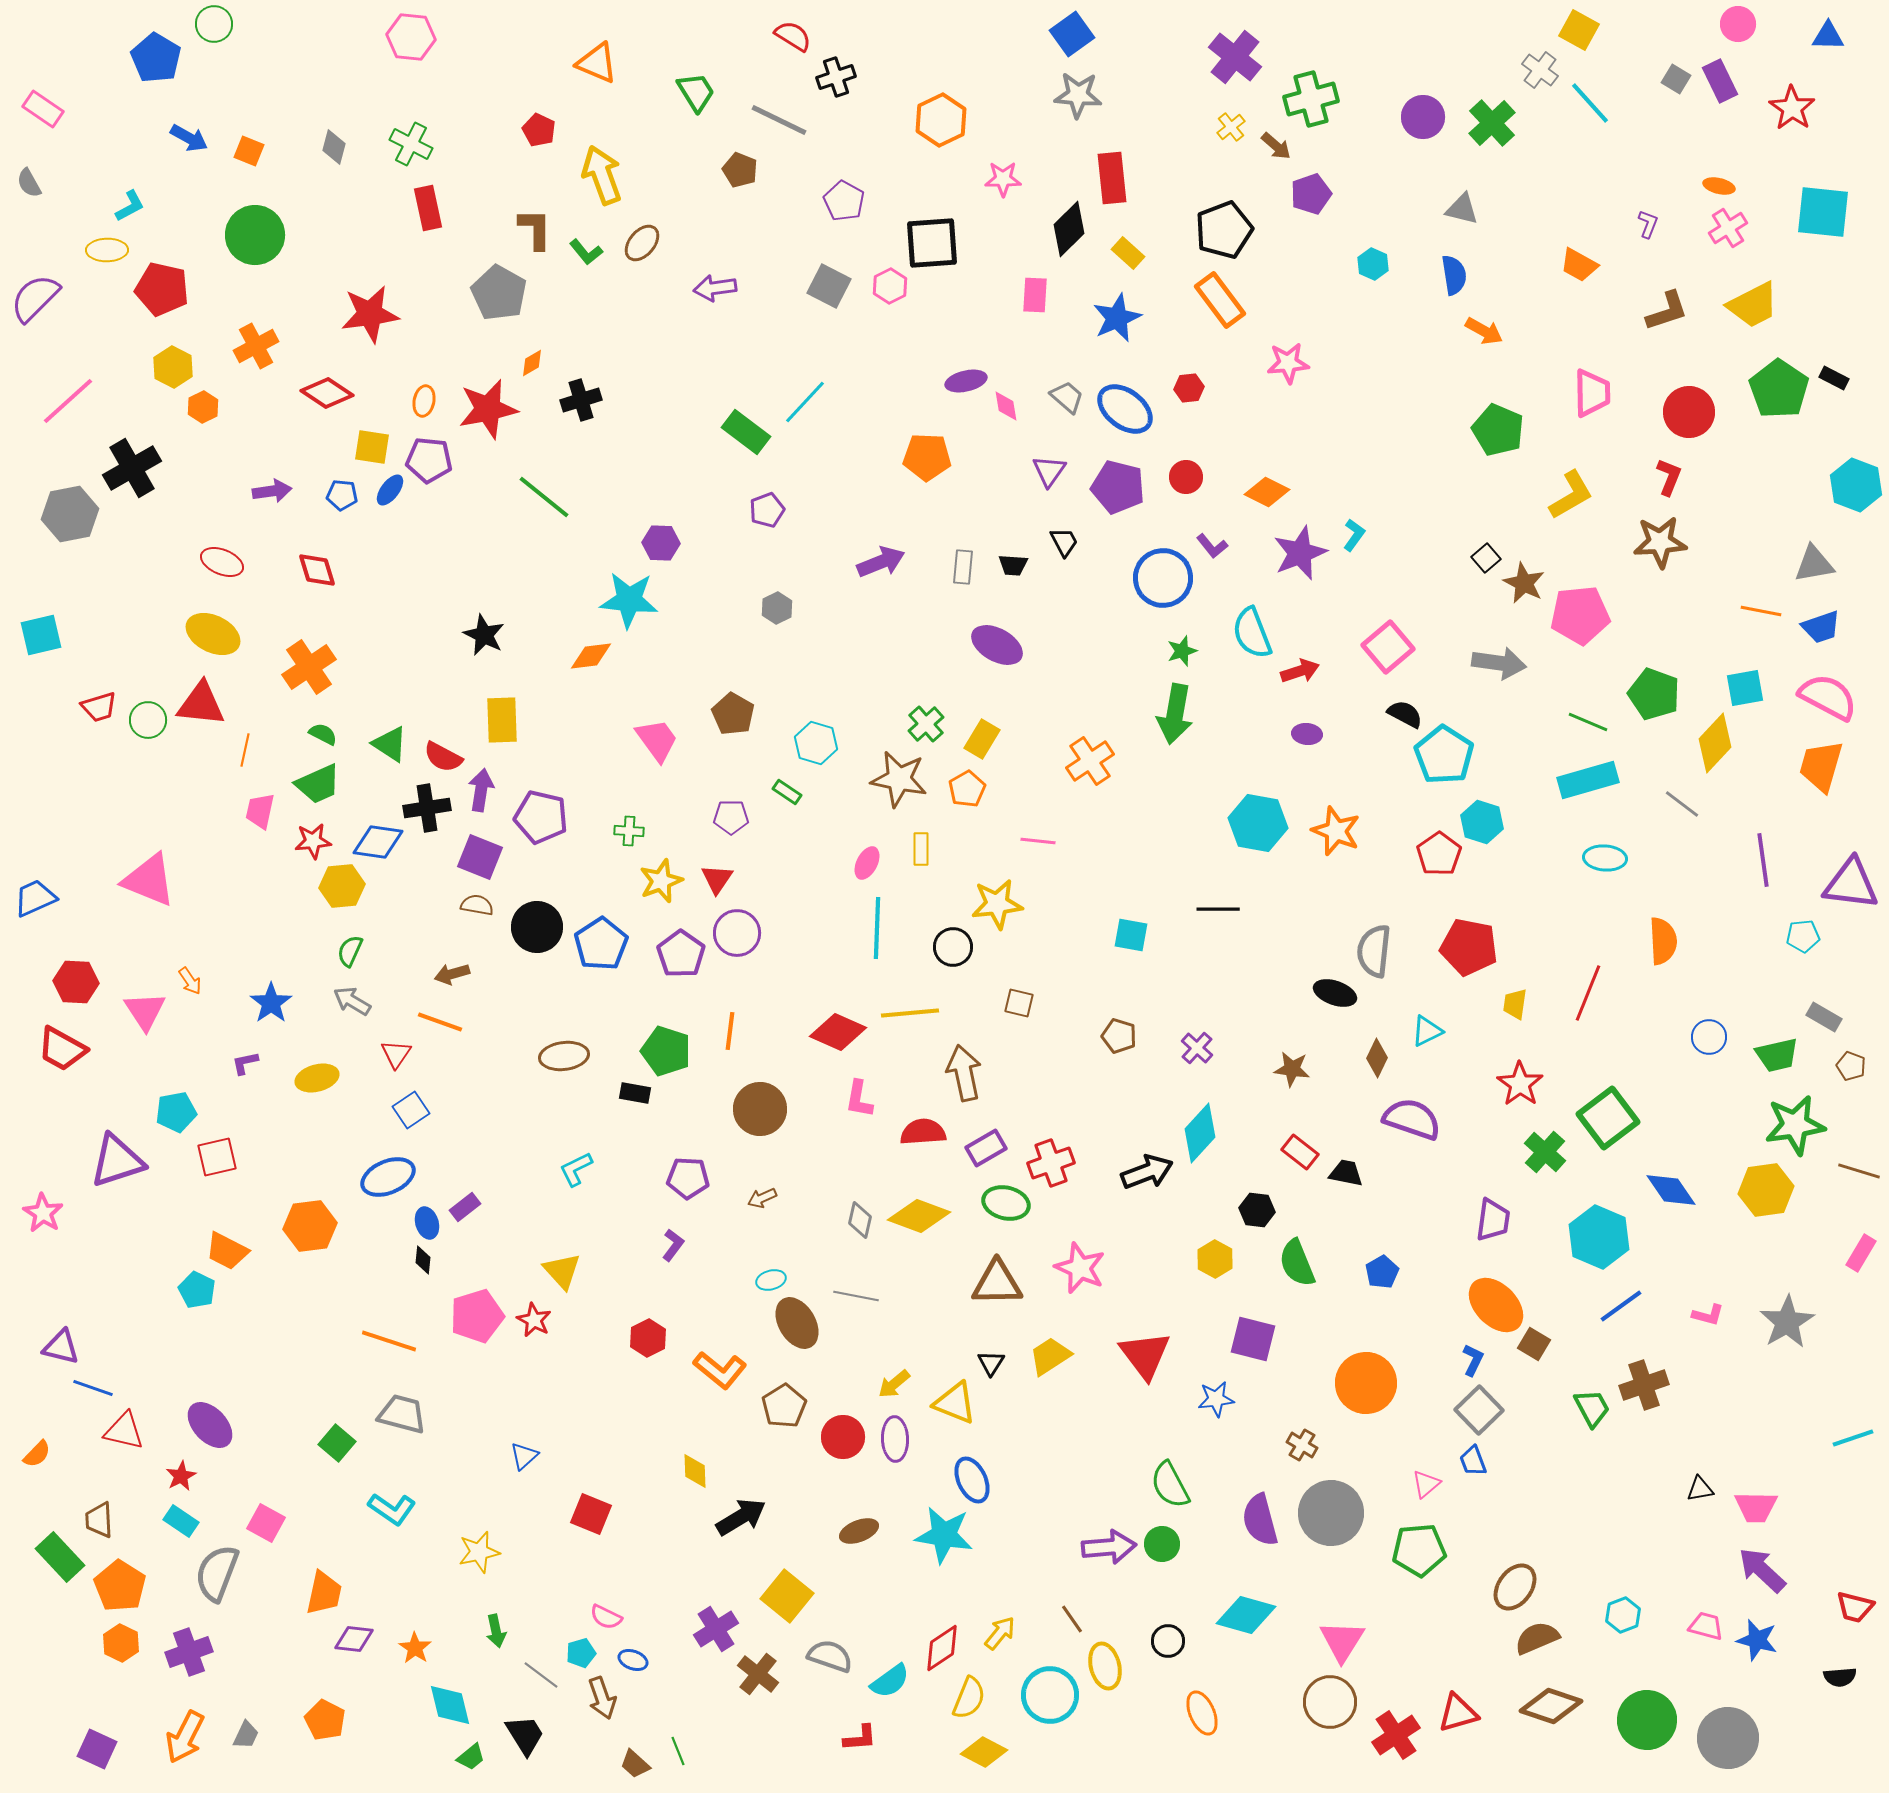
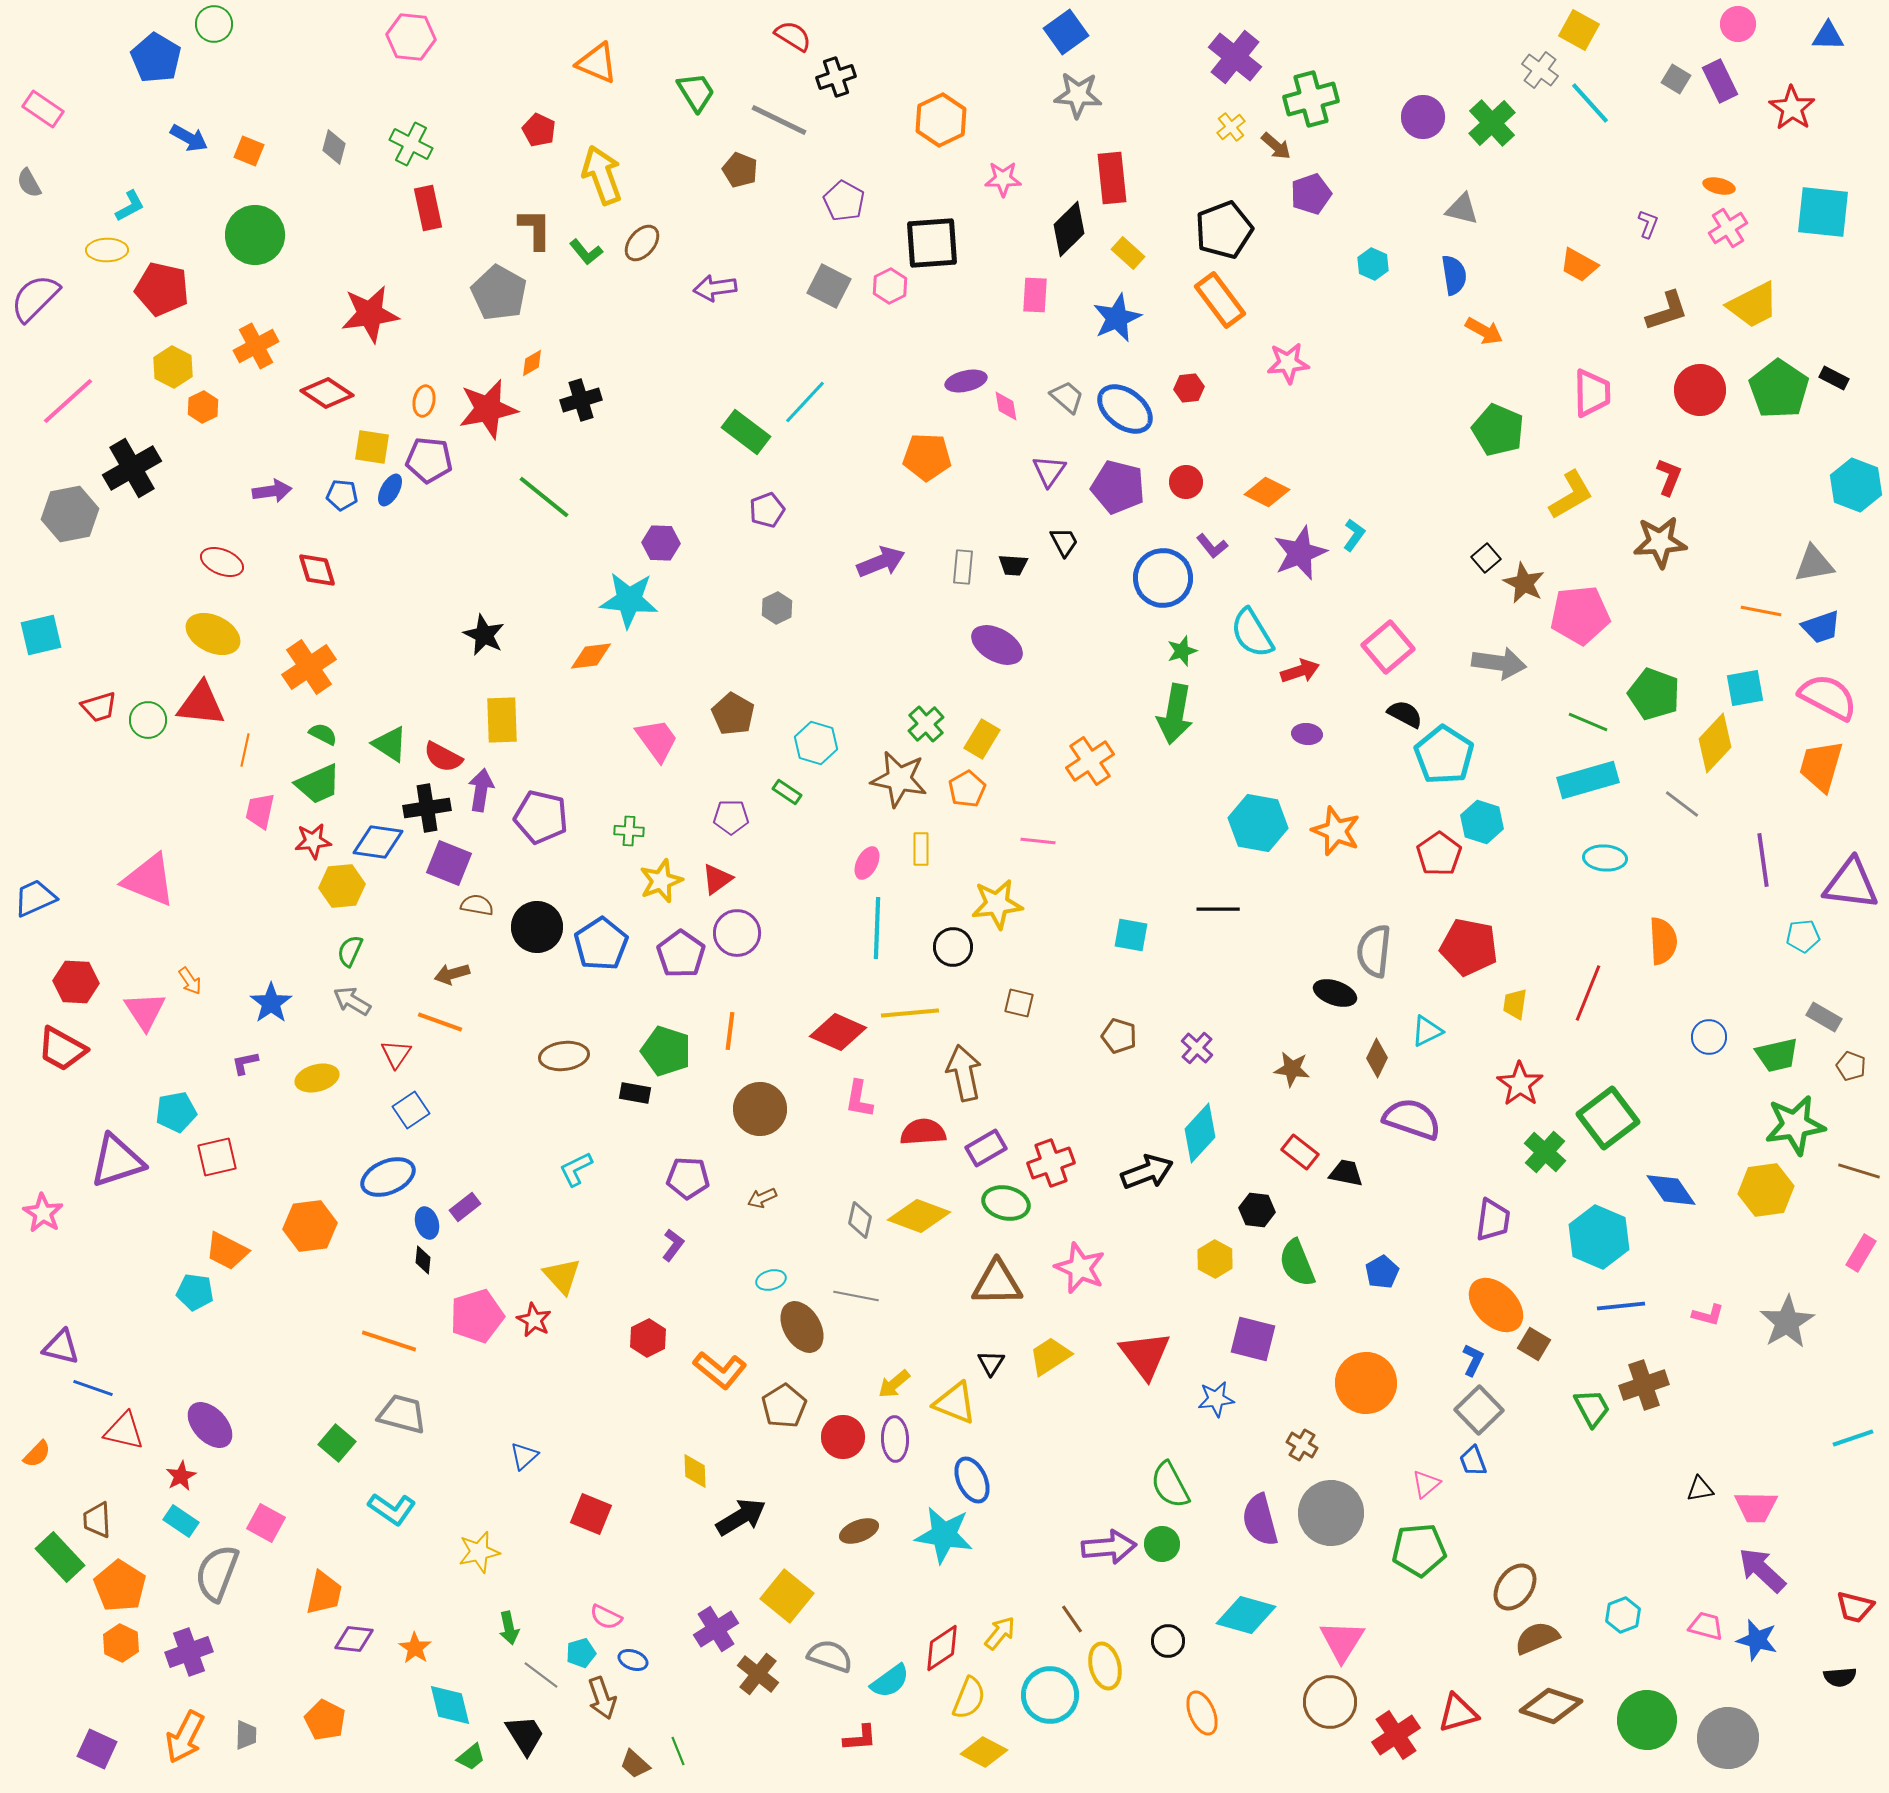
blue square at (1072, 34): moved 6 px left, 2 px up
red circle at (1689, 412): moved 11 px right, 22 px up
red circle at (1186, 477): moved 5 px down
blue ellipse at (390, 490): rotated 8 degrees counterclockwise
cyan semicircle at (1252, 633): rotated 10 degrees counterclockwise
purple square at (480, 857): moved 31 px left, 6 px down
red triangle at (717, 879): rotated 20 degrees clockwise
yellow triangle at (562, 1271): moved 5 px down
cyan pentagon at (197, 1290): moved 2 px left, 2 px down; rotated 18 degrees counterclockwise
blue line at (1621, 1306): rotated 30 degrees clockwise
brown ellipse at (797, 1323): moved 5 px right, 4 px down
brown trapezoid at (99, 1520): moved 2 px left
green arrow at (496, 1631): moved 13 px right, 3 px up
gray trapezoid at (246, 1735): rotated 24 degrees counterclockwise
